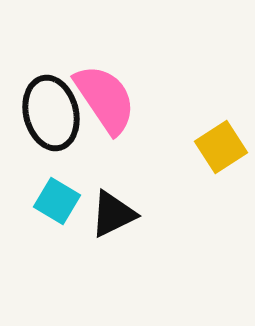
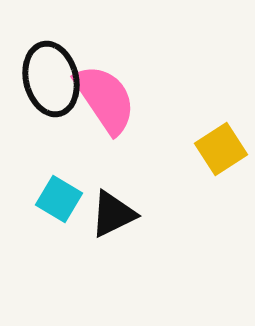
black ellipse: moved 34 px up
yellow square: moved 2 px down
cyan square: moved 2 px right, 2 px up
